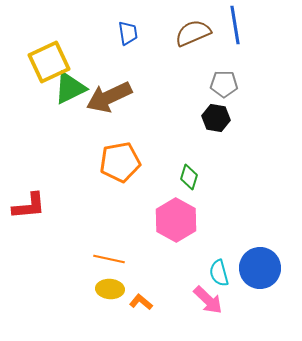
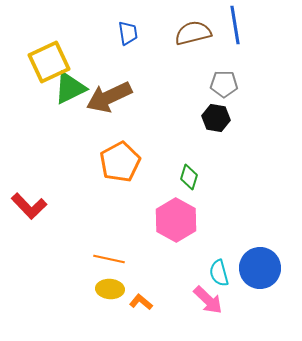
brown semicircle: rotated 9 degrees clockwise
orange pentagon: rotated 18 degrees counterclockwise
red L-shape: rotated 51 degrees clockwise
